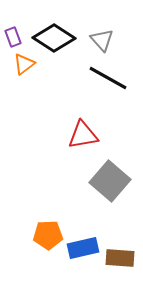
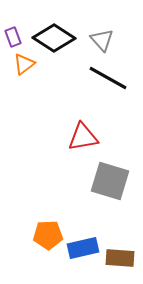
red triangle: moved 2 px down
gray square: rotated 24 degrees counterclockwise
